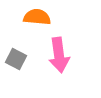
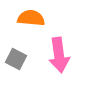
orange semicircle: moved 6 px left, 1 px down
